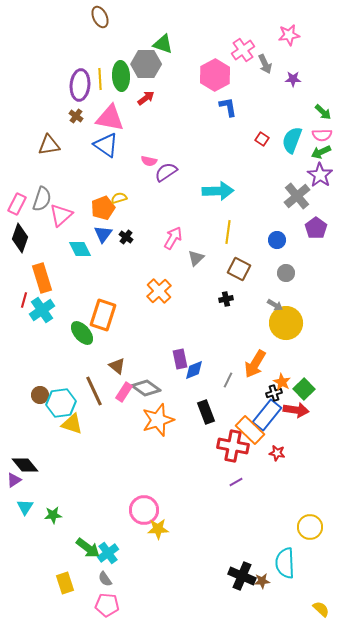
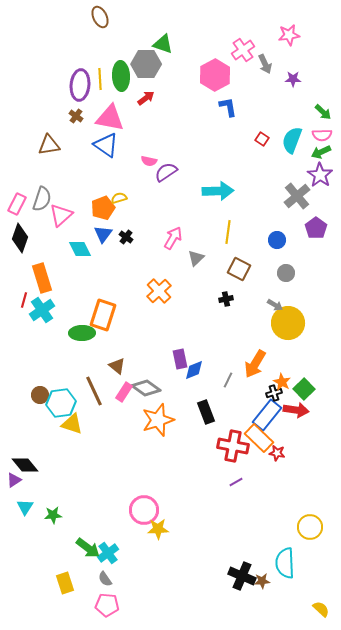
yellow circle at (286, 323): moved 2 px right
green ellipse at (82, 333): rotated 50 degrees counterclockwise
orange rectangle at (250, 430): moved 9 px right, 8 px down
